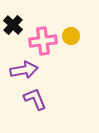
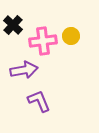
purple L-shape: moved 4 px right, 2 px down
